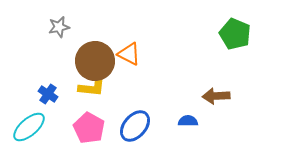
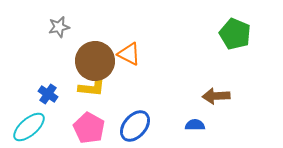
blue semicircle: moved 7 px right, 4 px down
